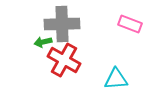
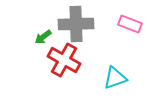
gray cross: moved 14 px right
green arrow: moved 5 px up; rotated 24 degrees counterclockwise
cyan triangle: moved 1 px left, 1 px up; rotated 15 degrees counterclockwise
